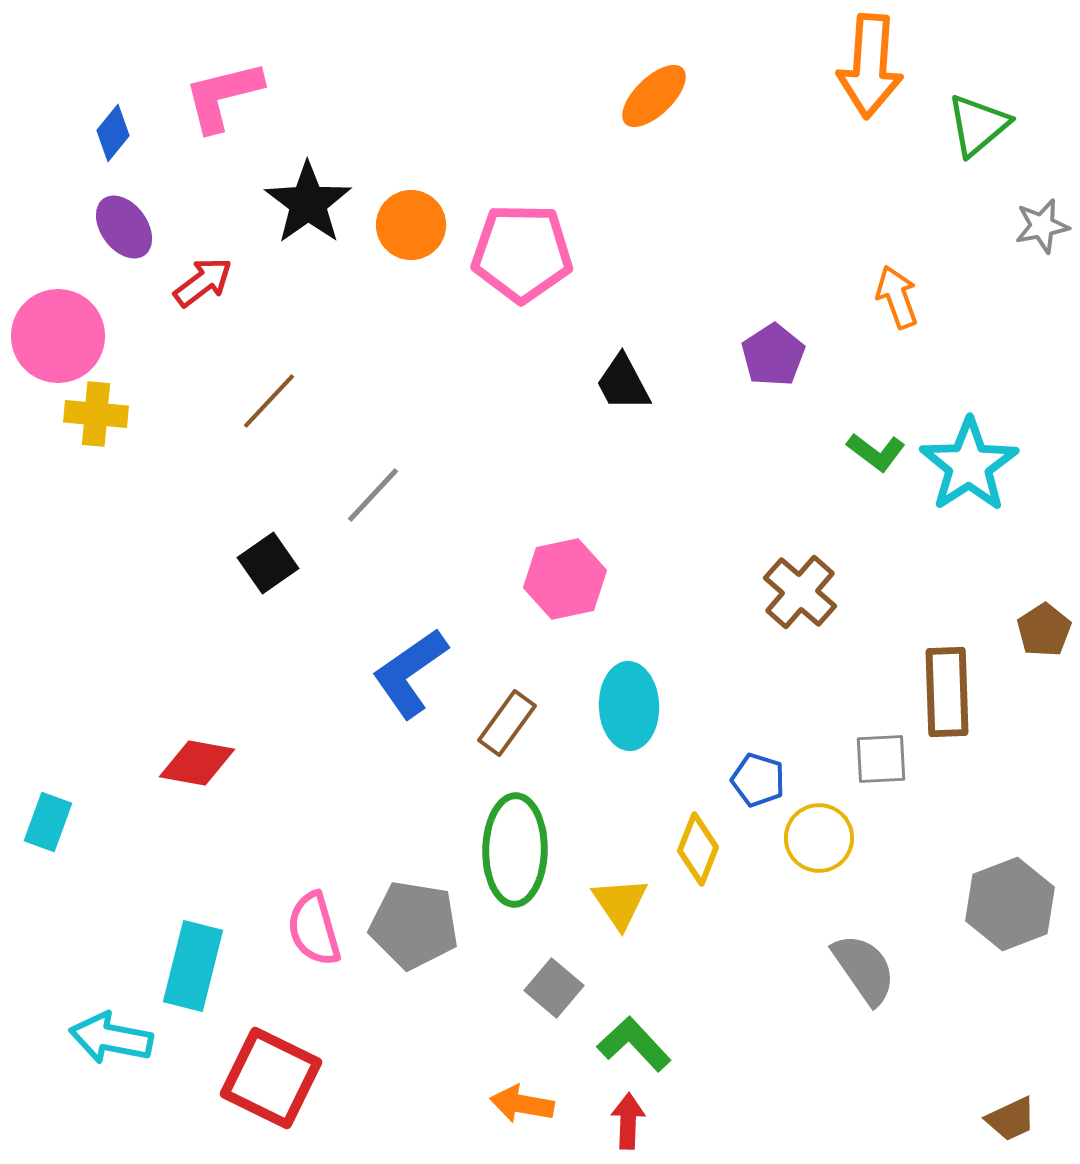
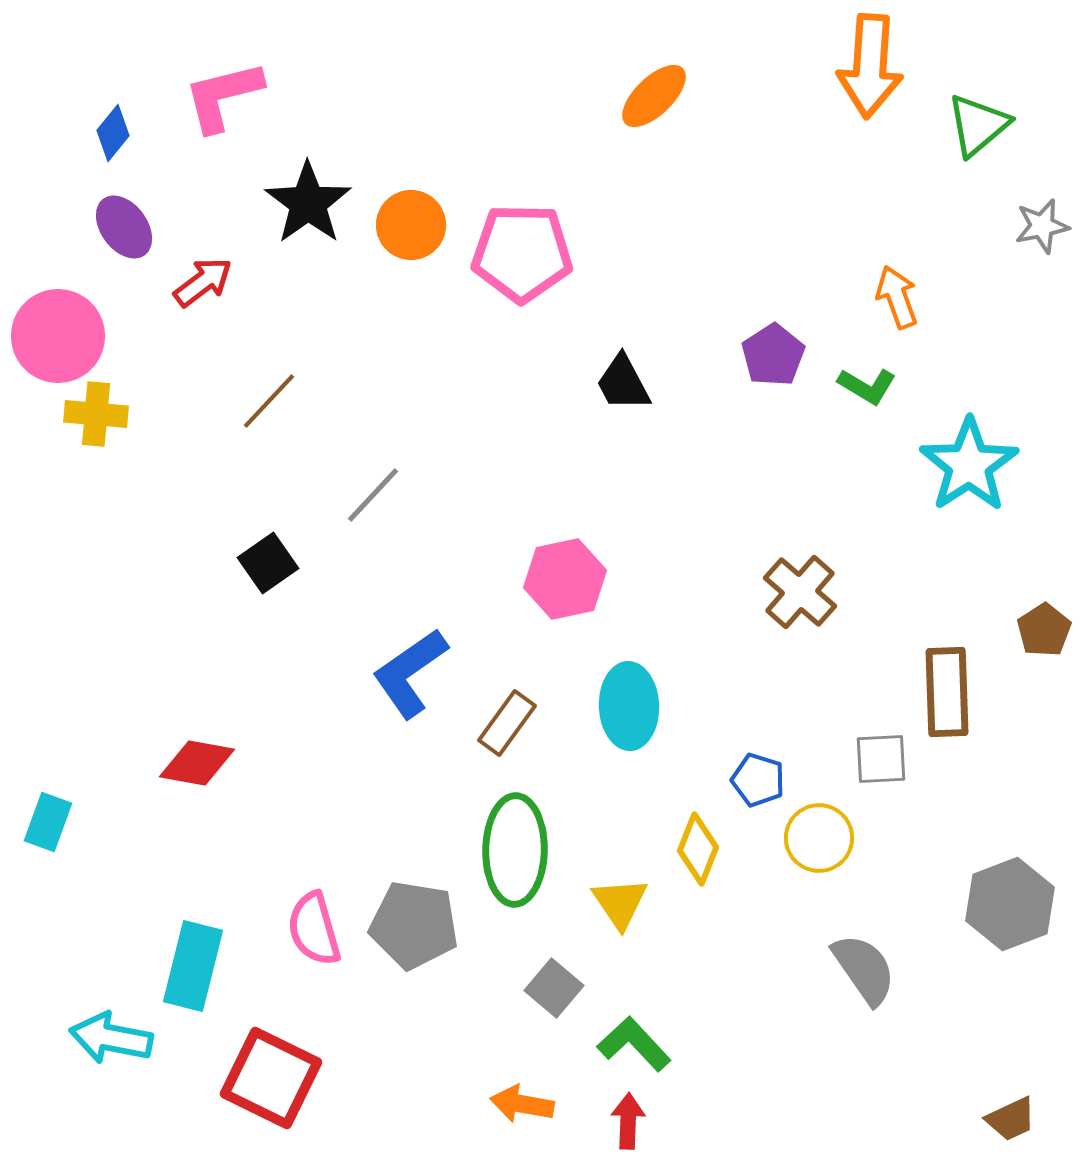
green L-shape at (876, 452): moved 9 px left, 66 px up; rotated 6 degrees counterclockwise
